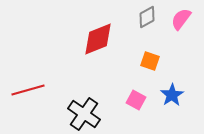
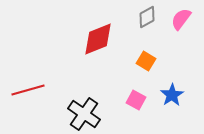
orange square: moved 4 px left; rotated 12 degrees clockwise
